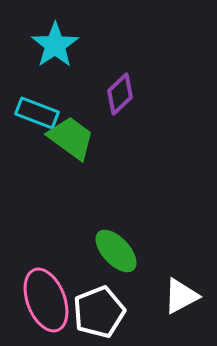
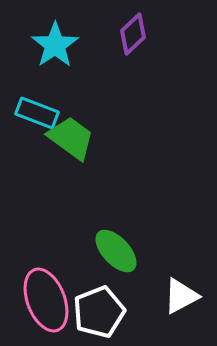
purple diamond: moved 13 px right, 60 px up
